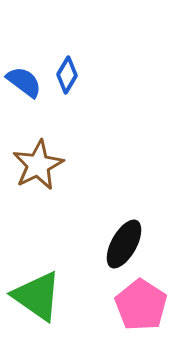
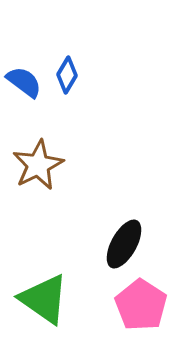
green triangle: moved 7 px right, 3 px down
